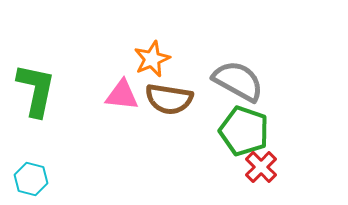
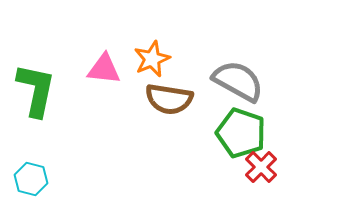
pink triangle: moved 18 px left, 26 px up
green pentagon: moved 3 px left, 2 px down
